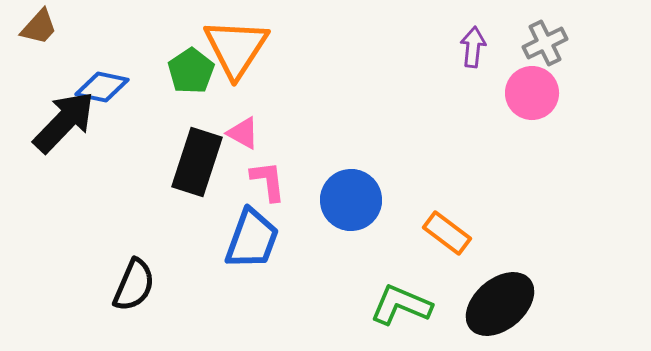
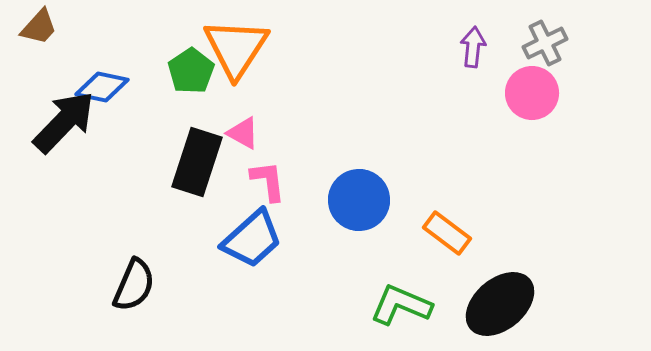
blue circle: moved 8 px right
blue trapezoid: rotated 28 degrees clockwise
